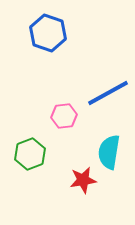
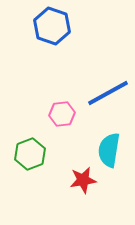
blue hexagon: moved 4 px right, 7 px up
pink hexagon: moved 2 px left, 2 px up
cyan semicircle: moved 2 px up
